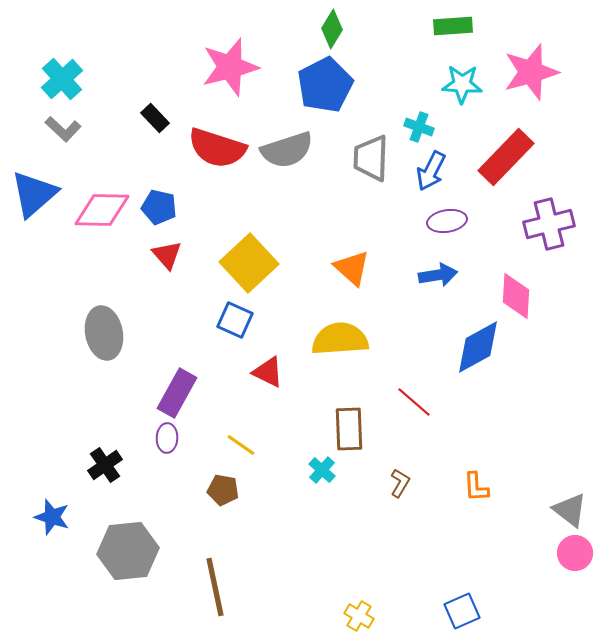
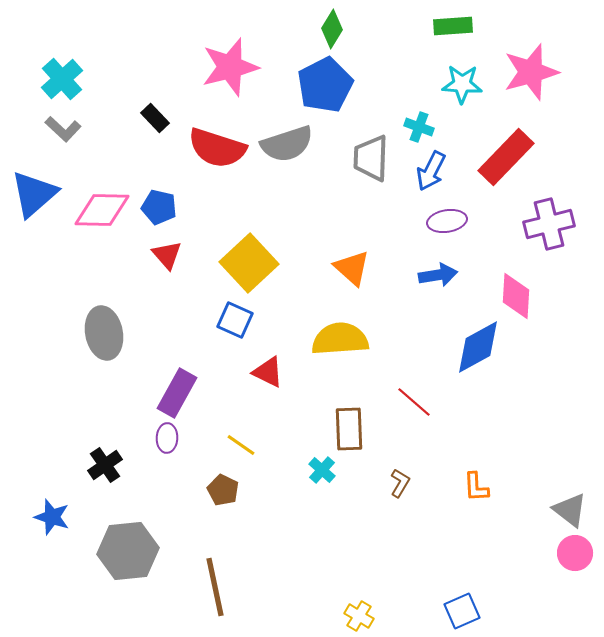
gray semicircle at (287, 150): moved 6 px up
brown pentagon at (223, 490): rotated 16 degrees clockwise
